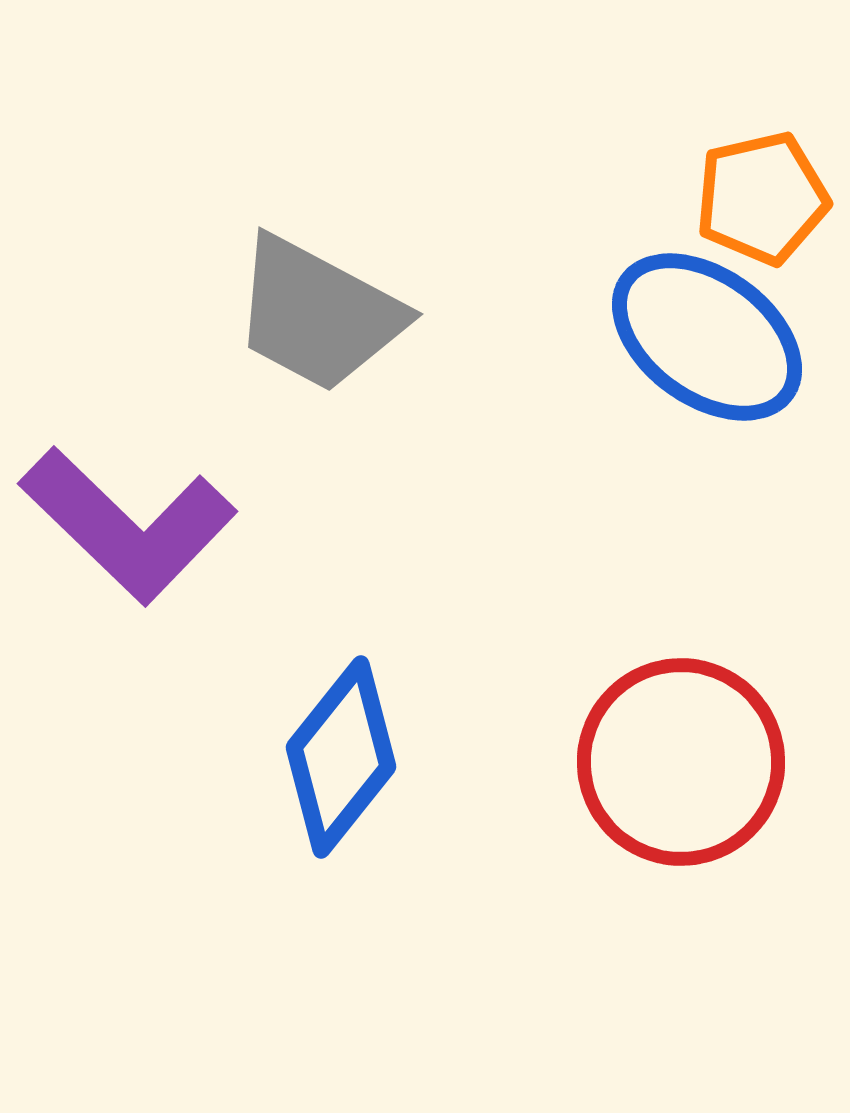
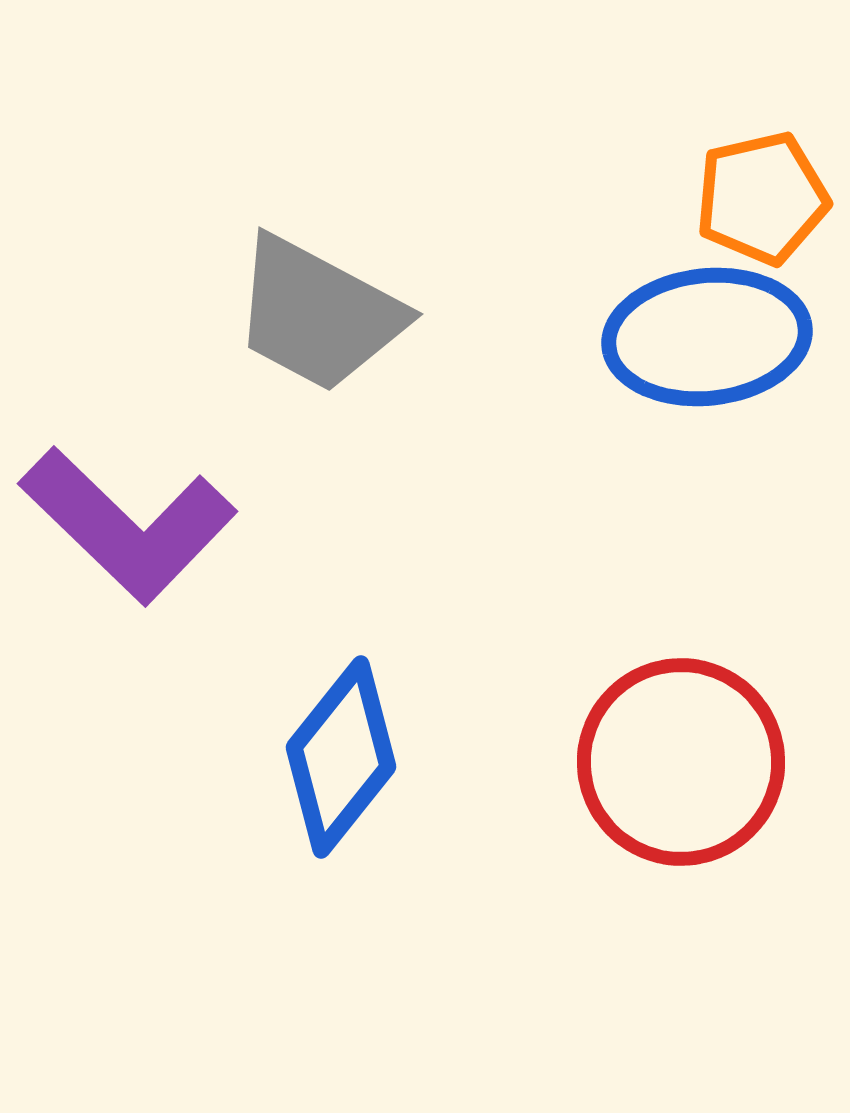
blue ellipse: rotated 42 degrees counterclockwise
